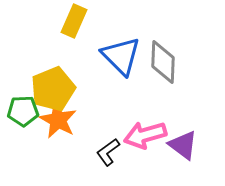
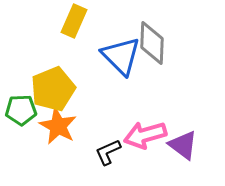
gray diamond: moved 11 px left, 19 px up
green pentagon: moved 2 px left, 1 px up
orange star: moved 6 px down
black L-shape: rotated 12 degrees clockwise
